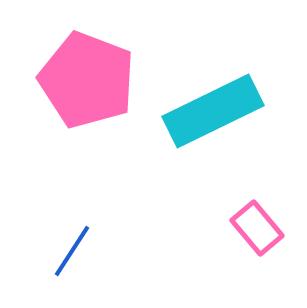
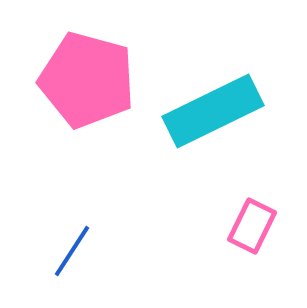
pink pentagon: rotated 6 degrees counterclockwise
pink rectangle: moved 5 px left, 2 px up; rotated 66 degrees clockwise
